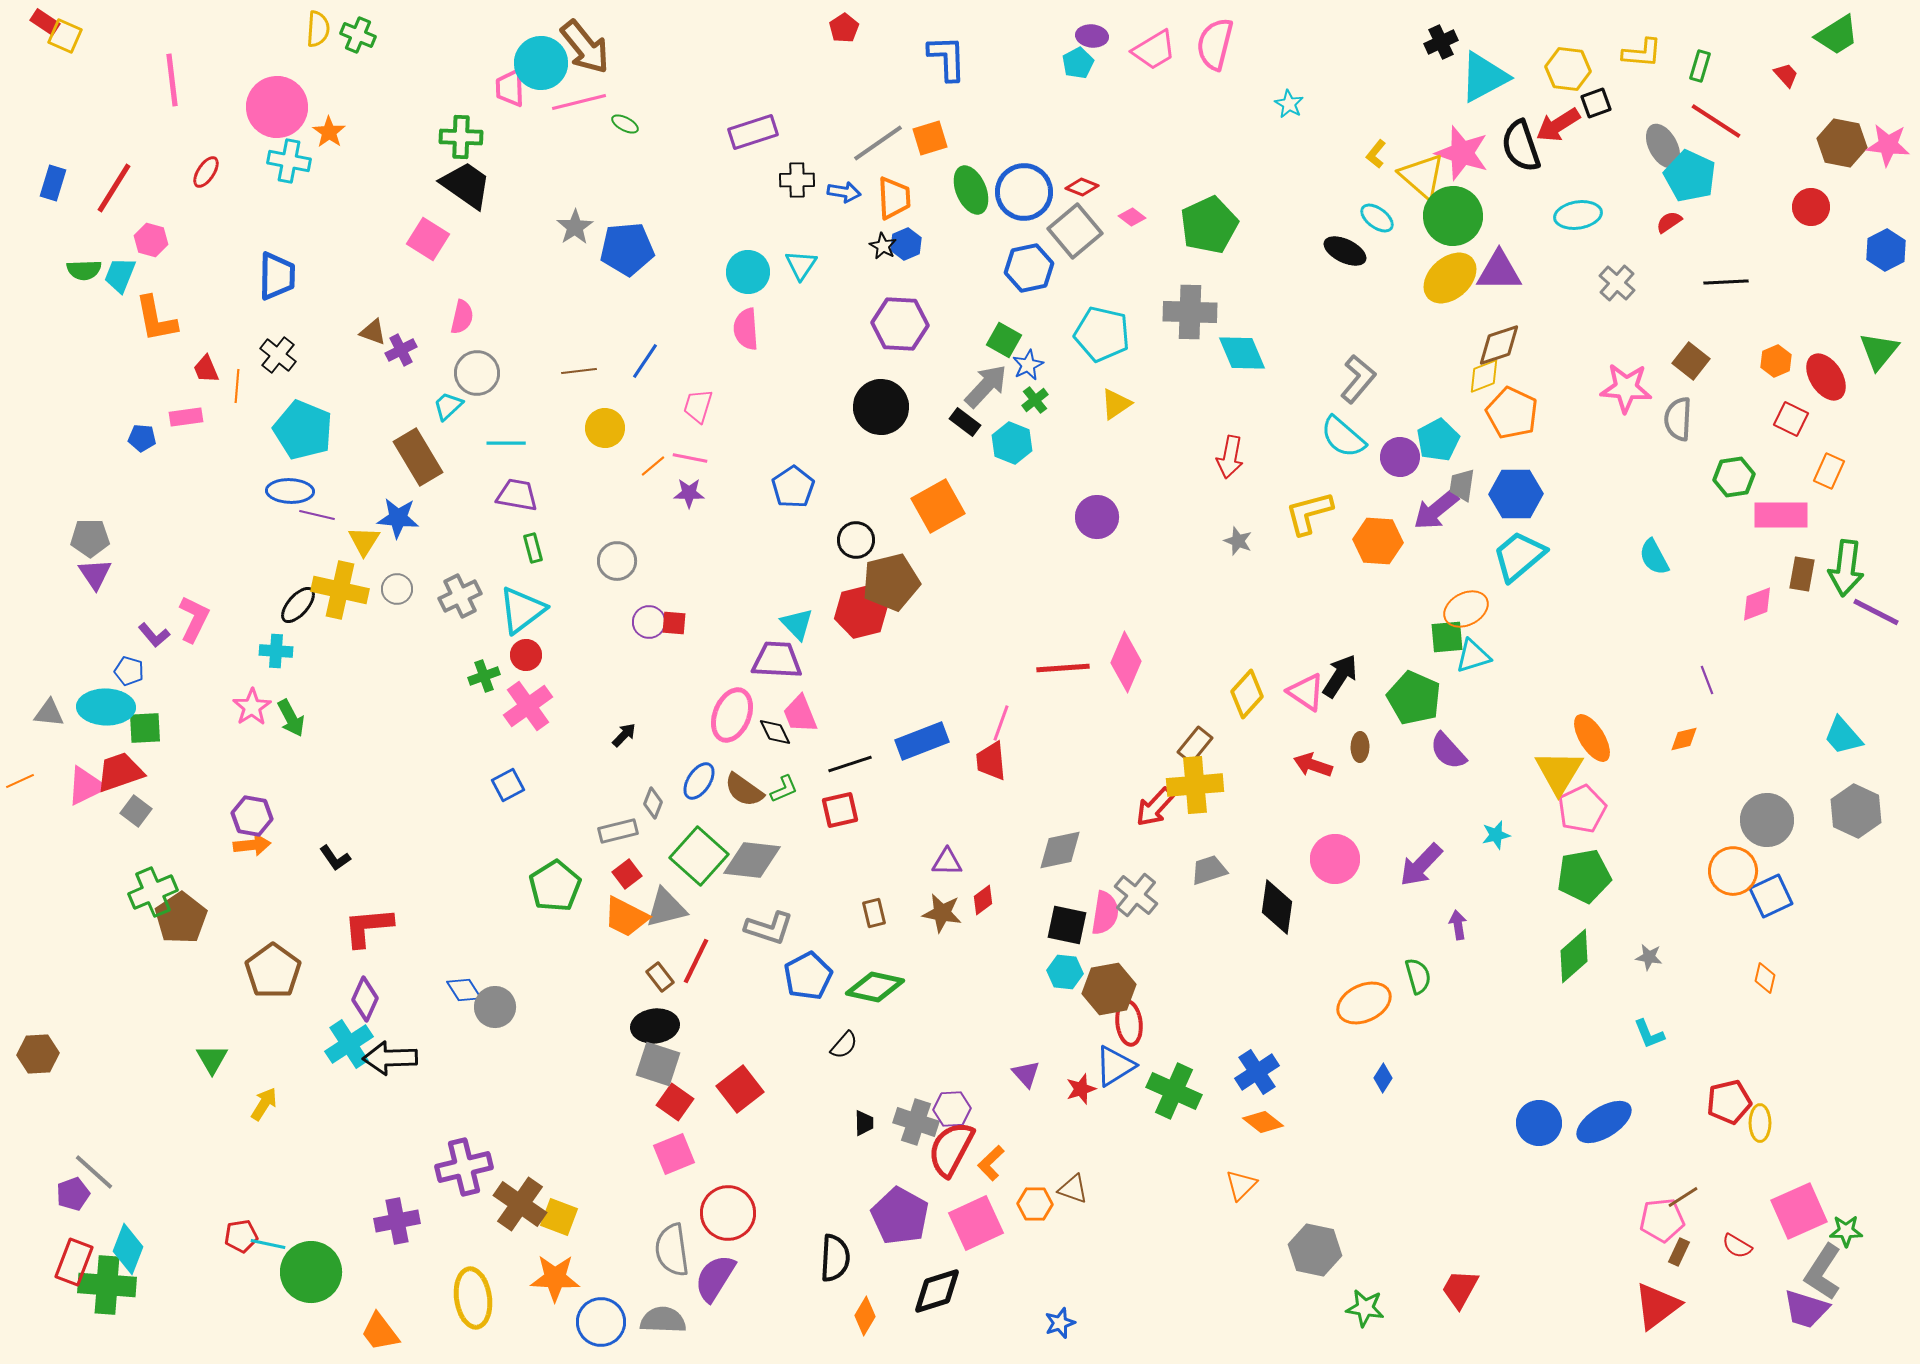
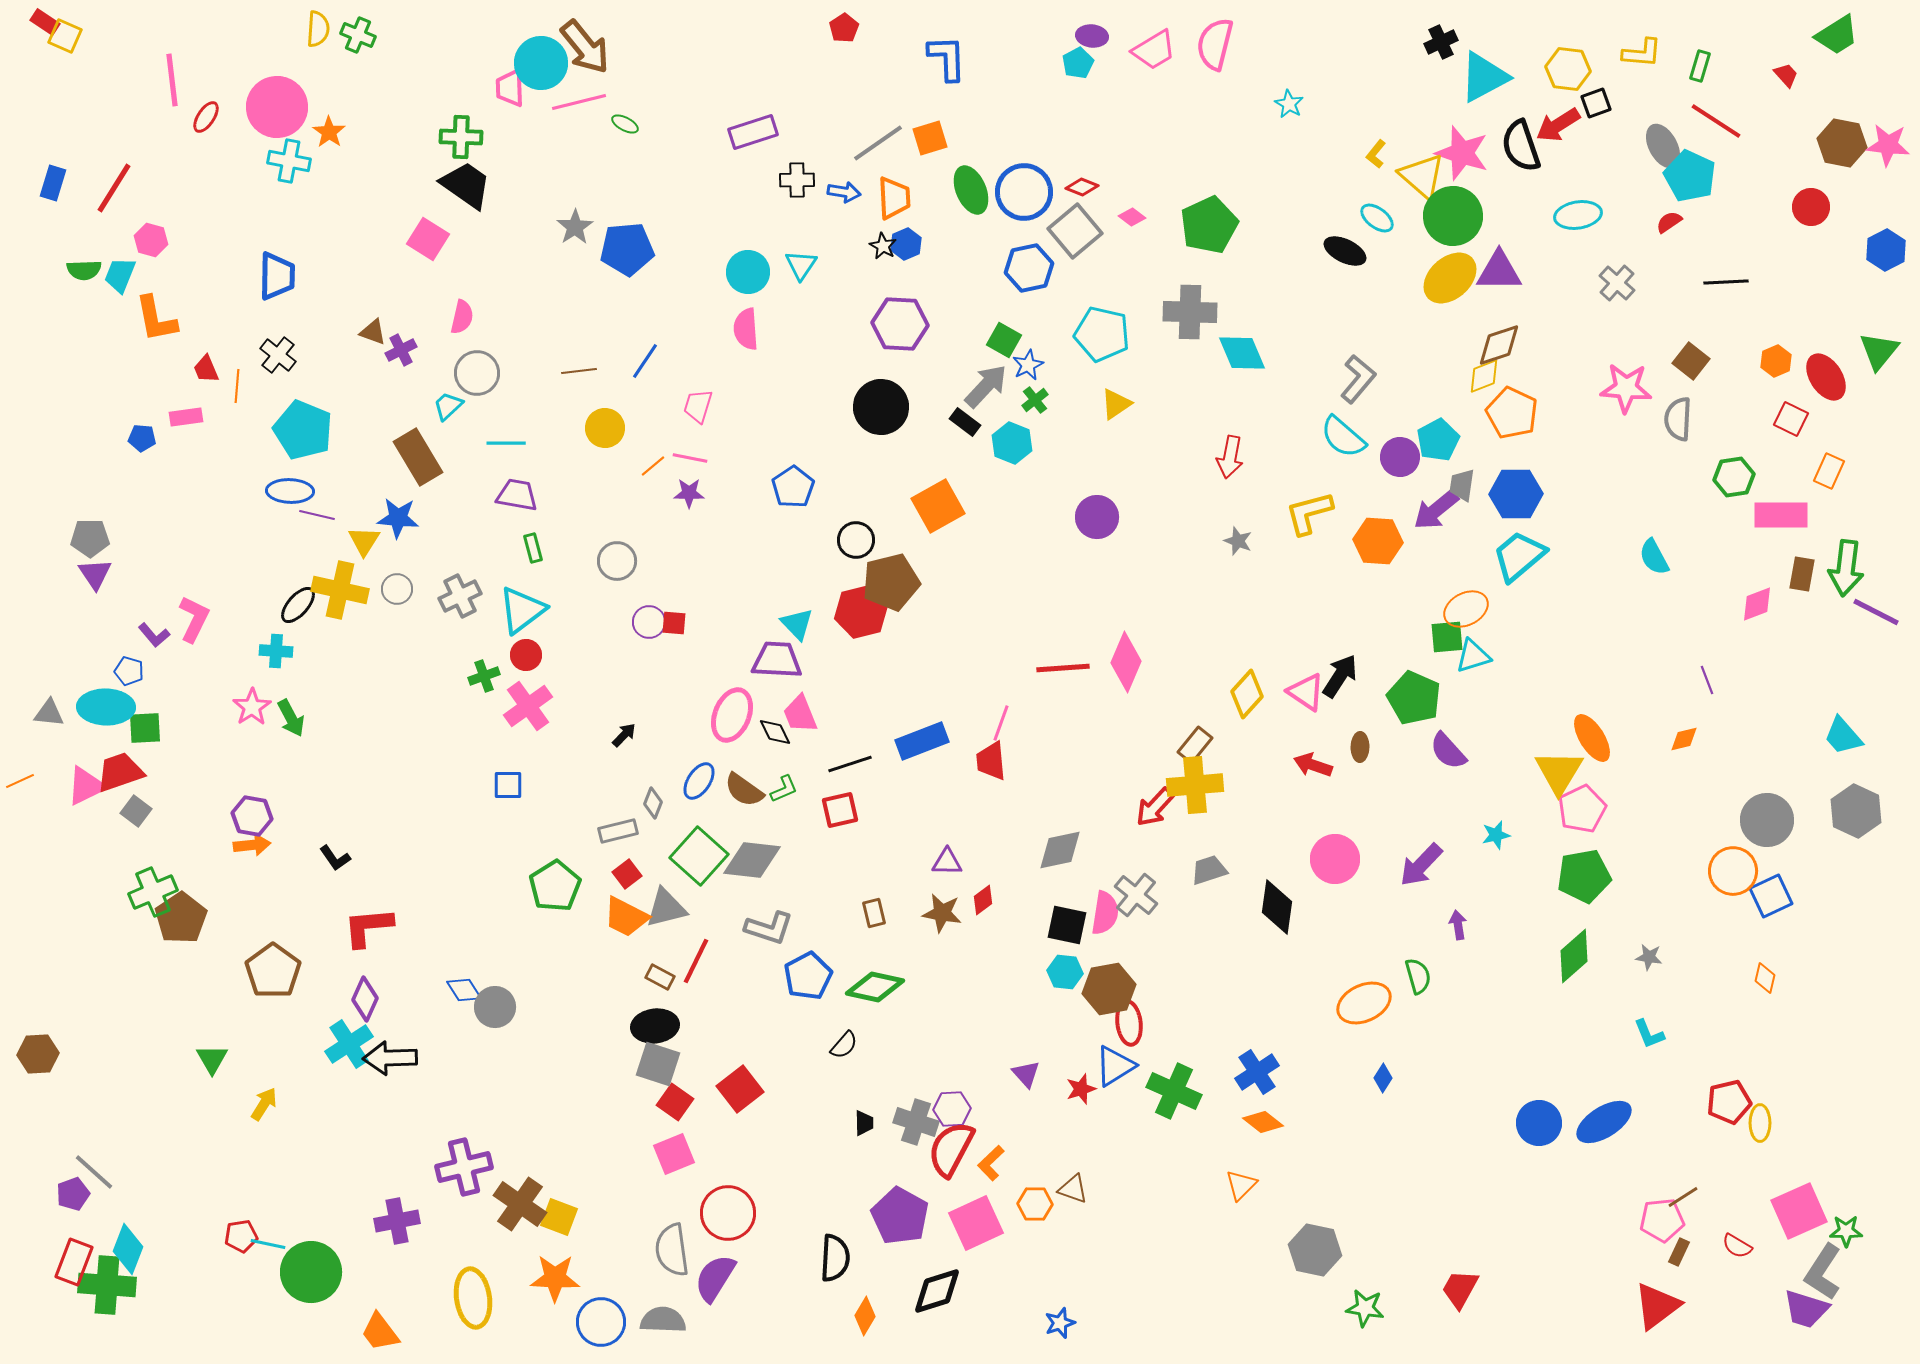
red ellipse at (206, 172): moved 55 px up
blue square at (508, 785): rotated 28 degrees clockwise
brown rectangle at (660, 977): rotated 24 degrees counterclockwise
